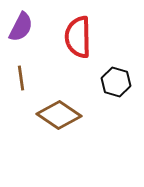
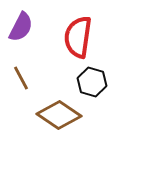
red semicircle: rotated 9 degrees clockwise
brown line: rotated 20 degrees counterclockwise
black hexagon: moved 24 px left
